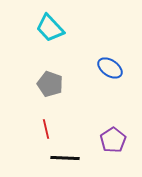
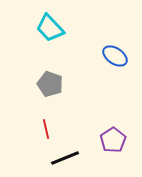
blue ellipse: moved 5 px right, 12 px up
black line: rotated 24 degrees counterclockwise
